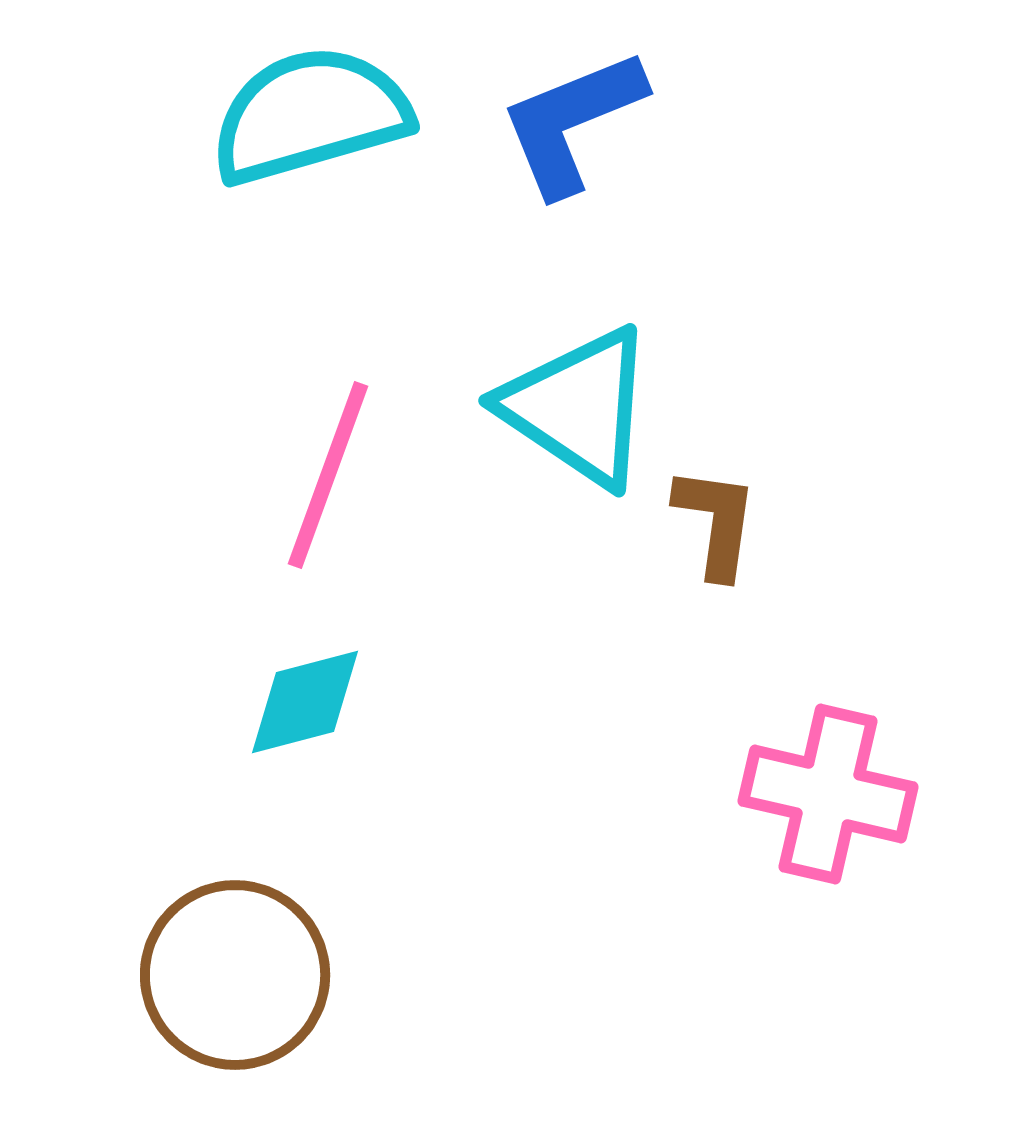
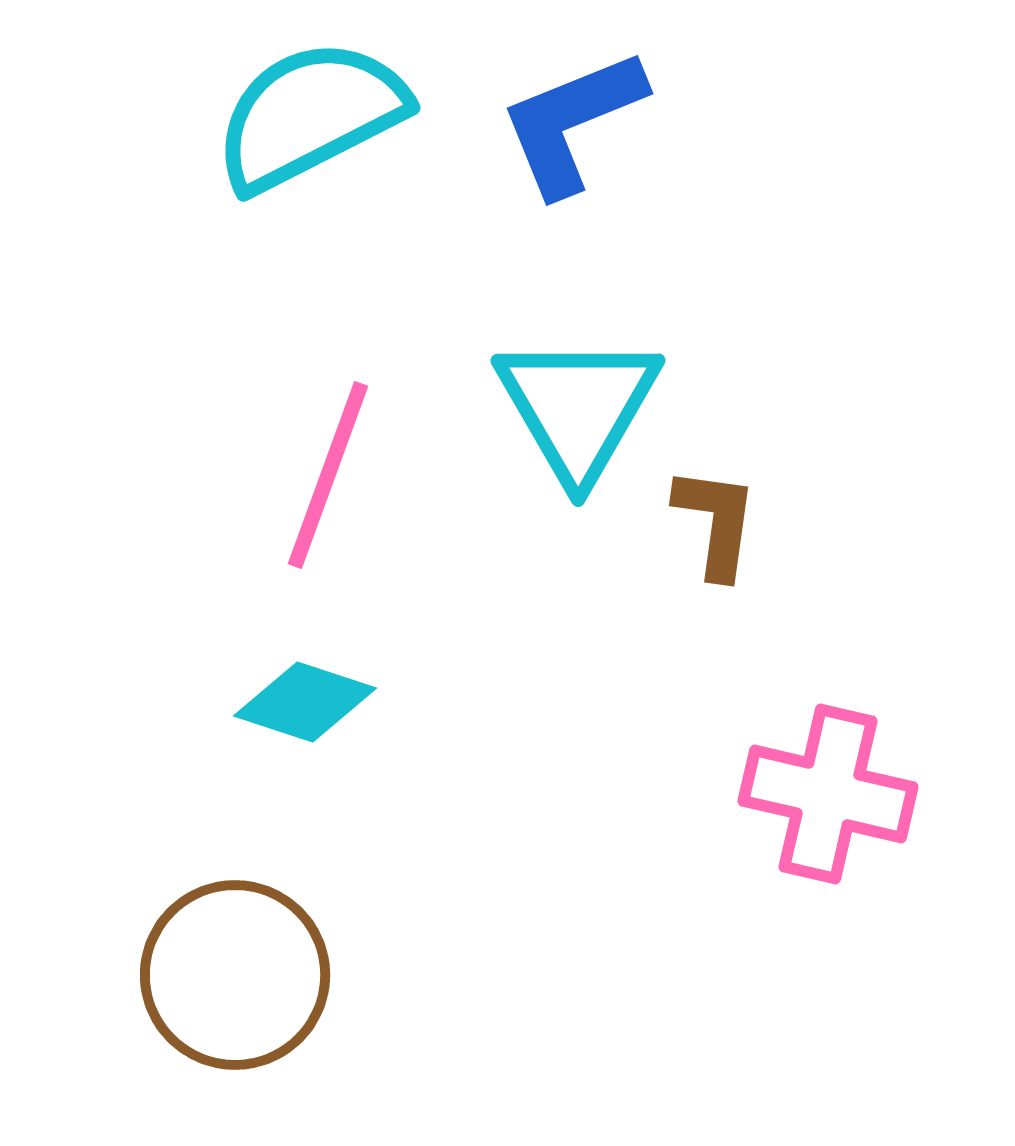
cyan semicircle: rotated 11 degrees counterclockwise
cyan triangle: rotated 26 degrees clockwise
cyan diamond: rotated 33 degrees clockwise
